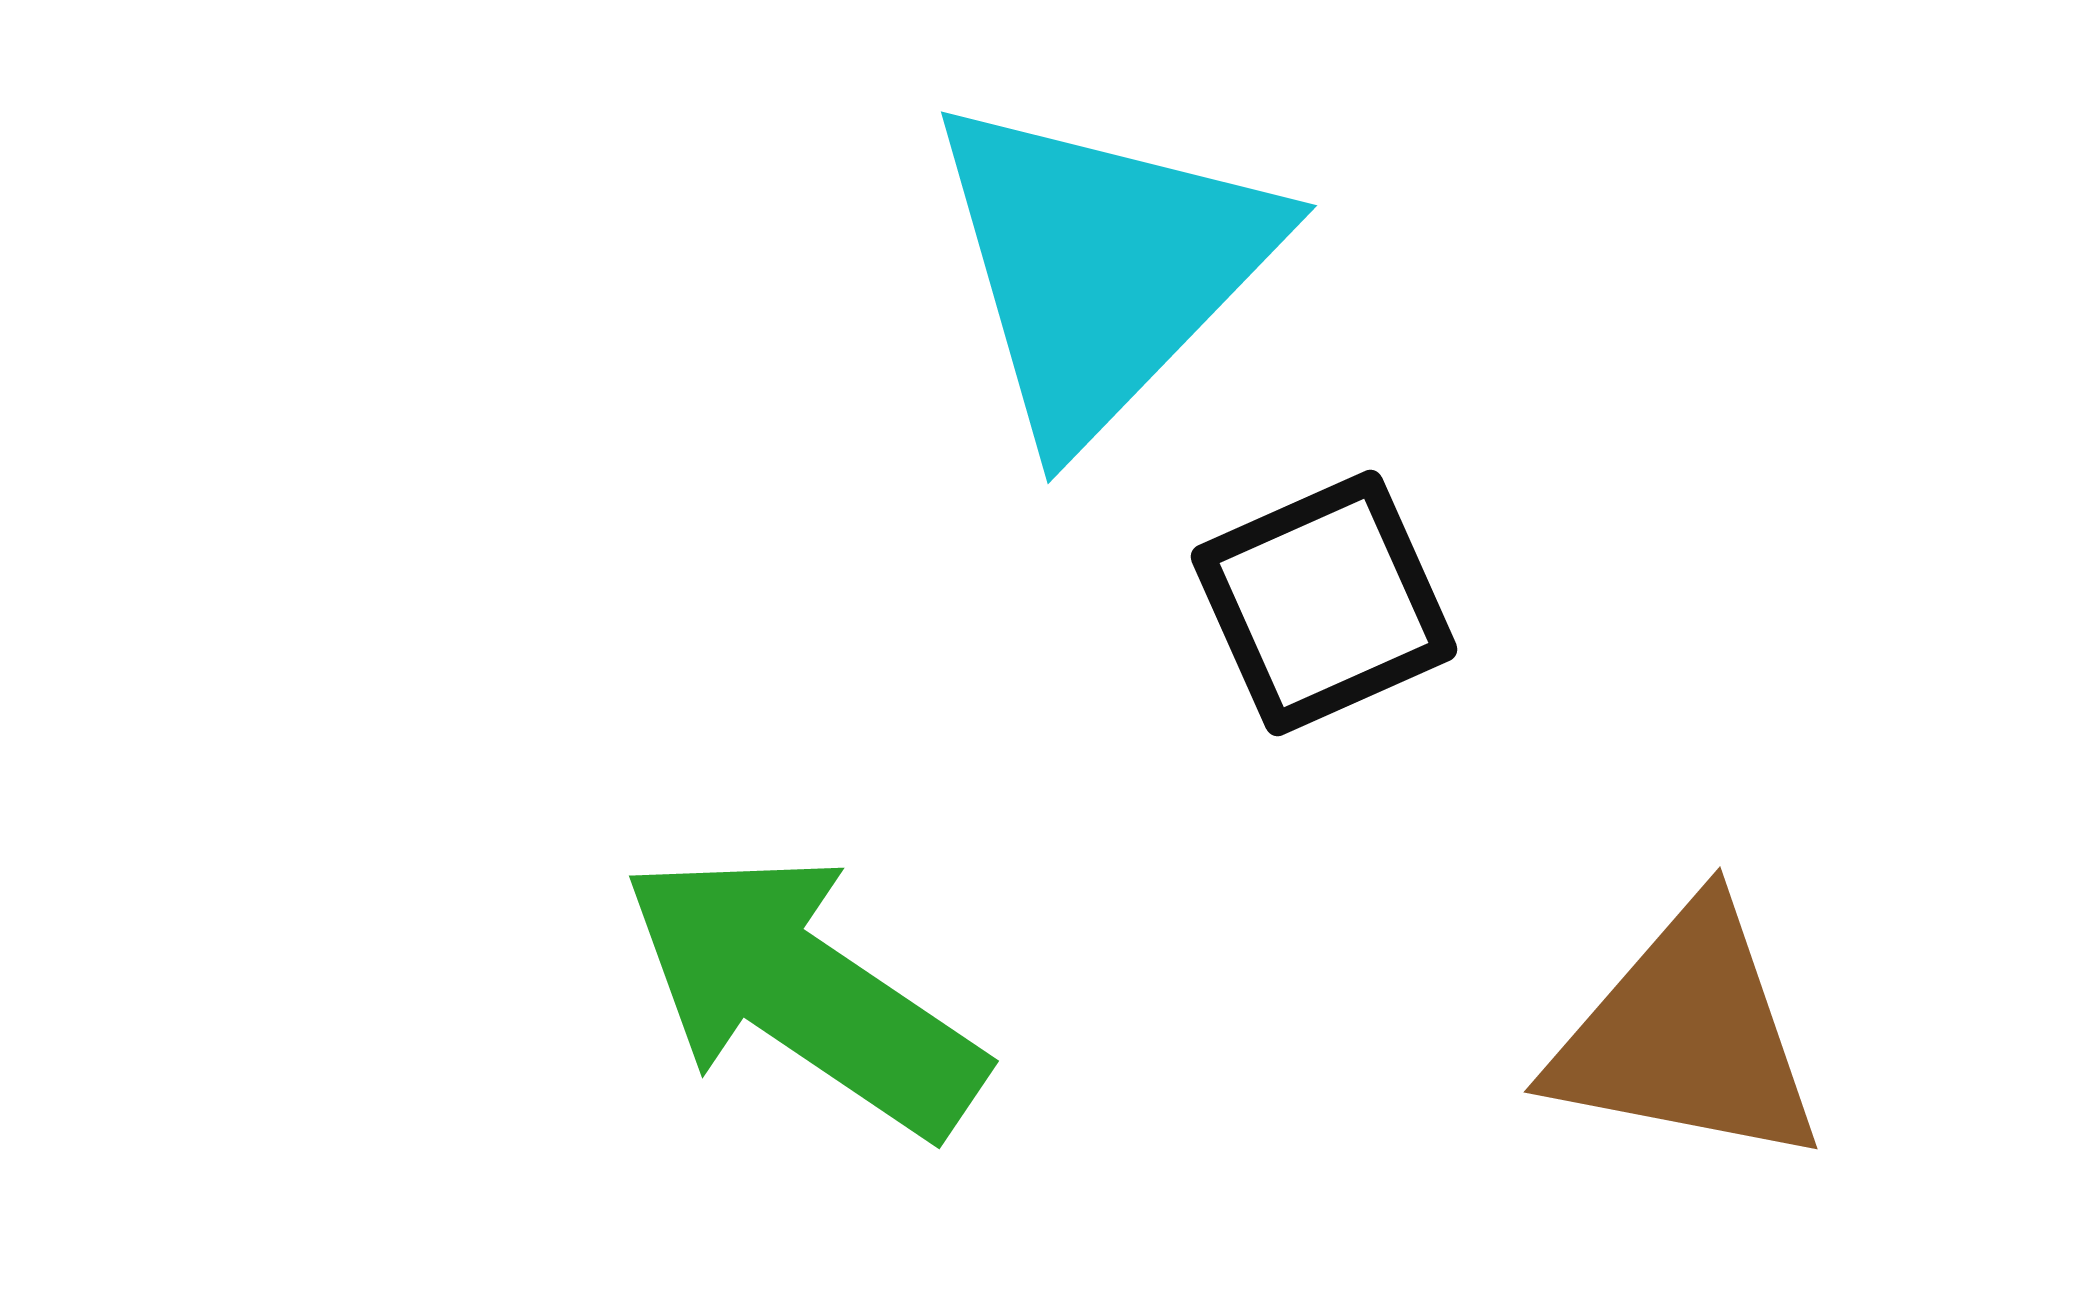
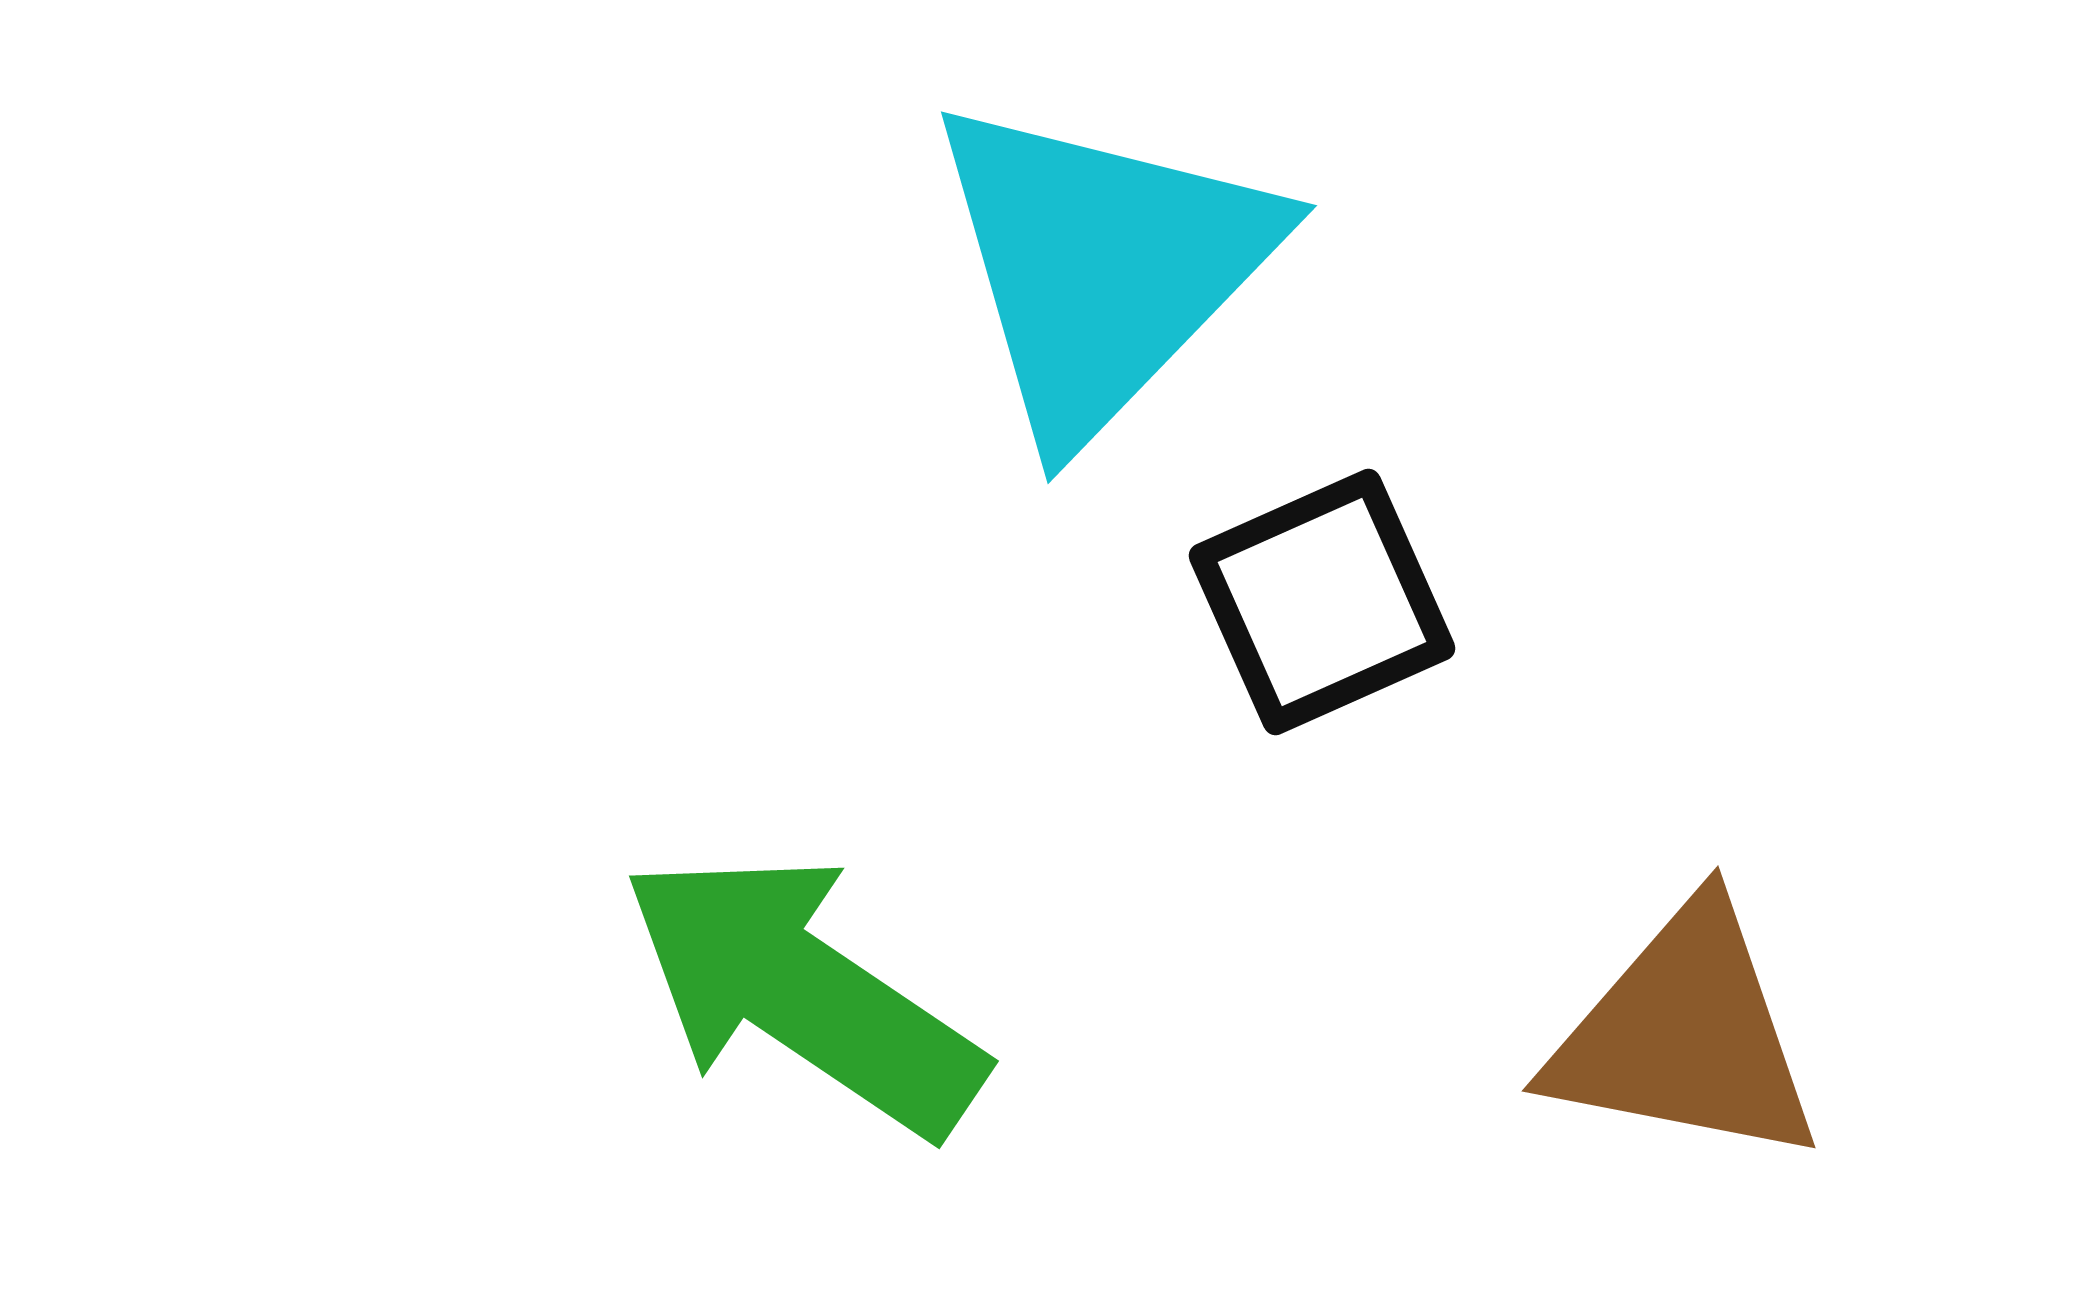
black square: moved 2 px left, 1 px up
brown triangle: moved 2 px left, 1 px up
